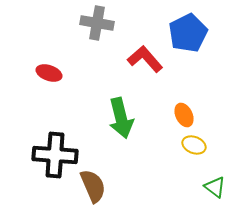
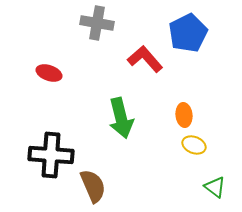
orange ellipse: rotated 20 degrees clockwise
black cross: moved 4 px left
